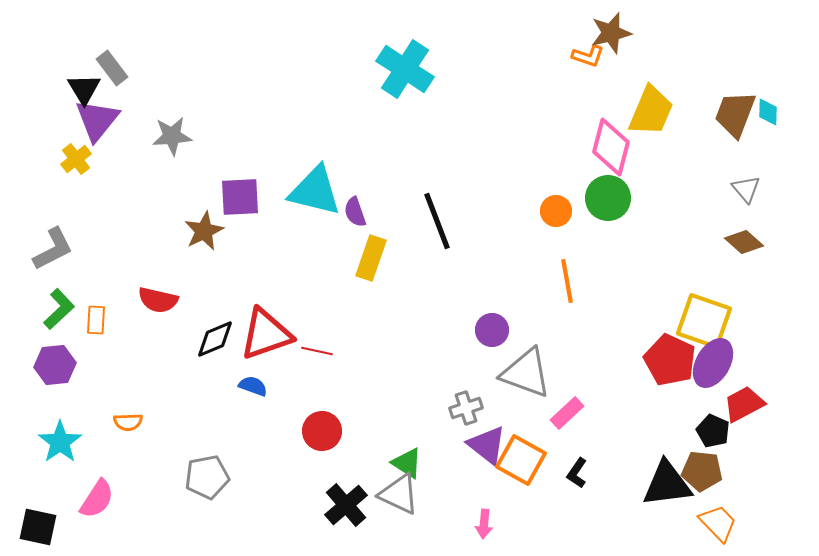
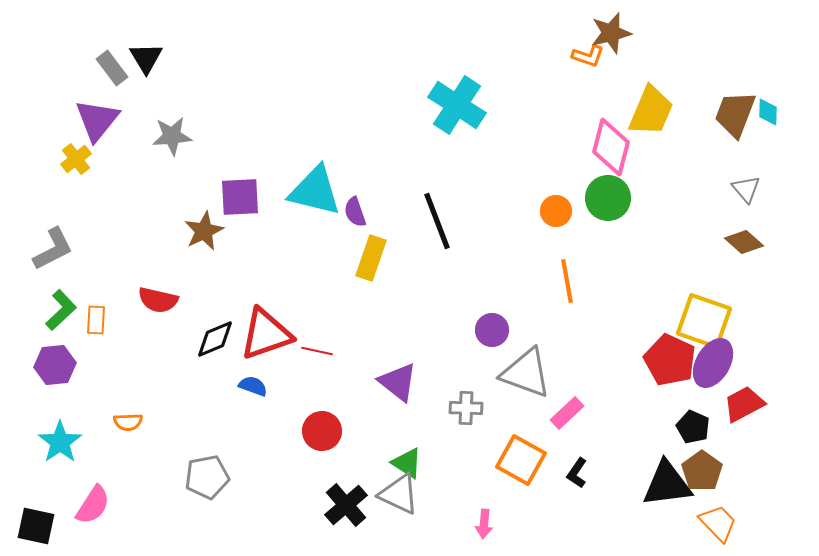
cyan cross at (405, 69): moved 52 px right, 36 px down
black triangle at (84, 89): moved 62 px right, 31 px up
green L-shape at (59, 309): moved 2 px right, 1 px down
gray cross at (466, 408): rotated 20 degrees clockwise
black pentagon at (713, 431): moved 20 px left, 4 px up
purple triangle at (487, 445): moved 89 px left, 63 px up
brown pentagon at (702, 471): rotated 30 degrees clockwise
pink semicircle at (97, 499): moved 4 px left, 6 px down
black square at (38, 527): moved 2 px left, 1 px up
